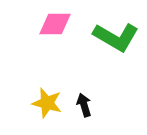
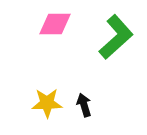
green L-shape: rotated 72 degrees counterclockwise
yellow star: rotated 16 degrees counterclockwise
